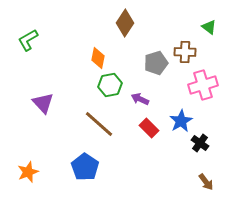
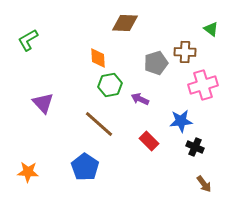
brown diamond: rotated 60 degrees clockwise
green triangle: moved 2 px right, 2 px down
orange diamond: rotated 15 degrees counterclockwise
blue star: rotated 25 degrees clockwise
red rectangle: moved 13 px down
black cross: moved 5 px left, 4 px down; rotated 12 degrees counterclockwise
orange star: rotated 25 degrees clockwise
brown arrow: moved 2 px left, 2 px down
